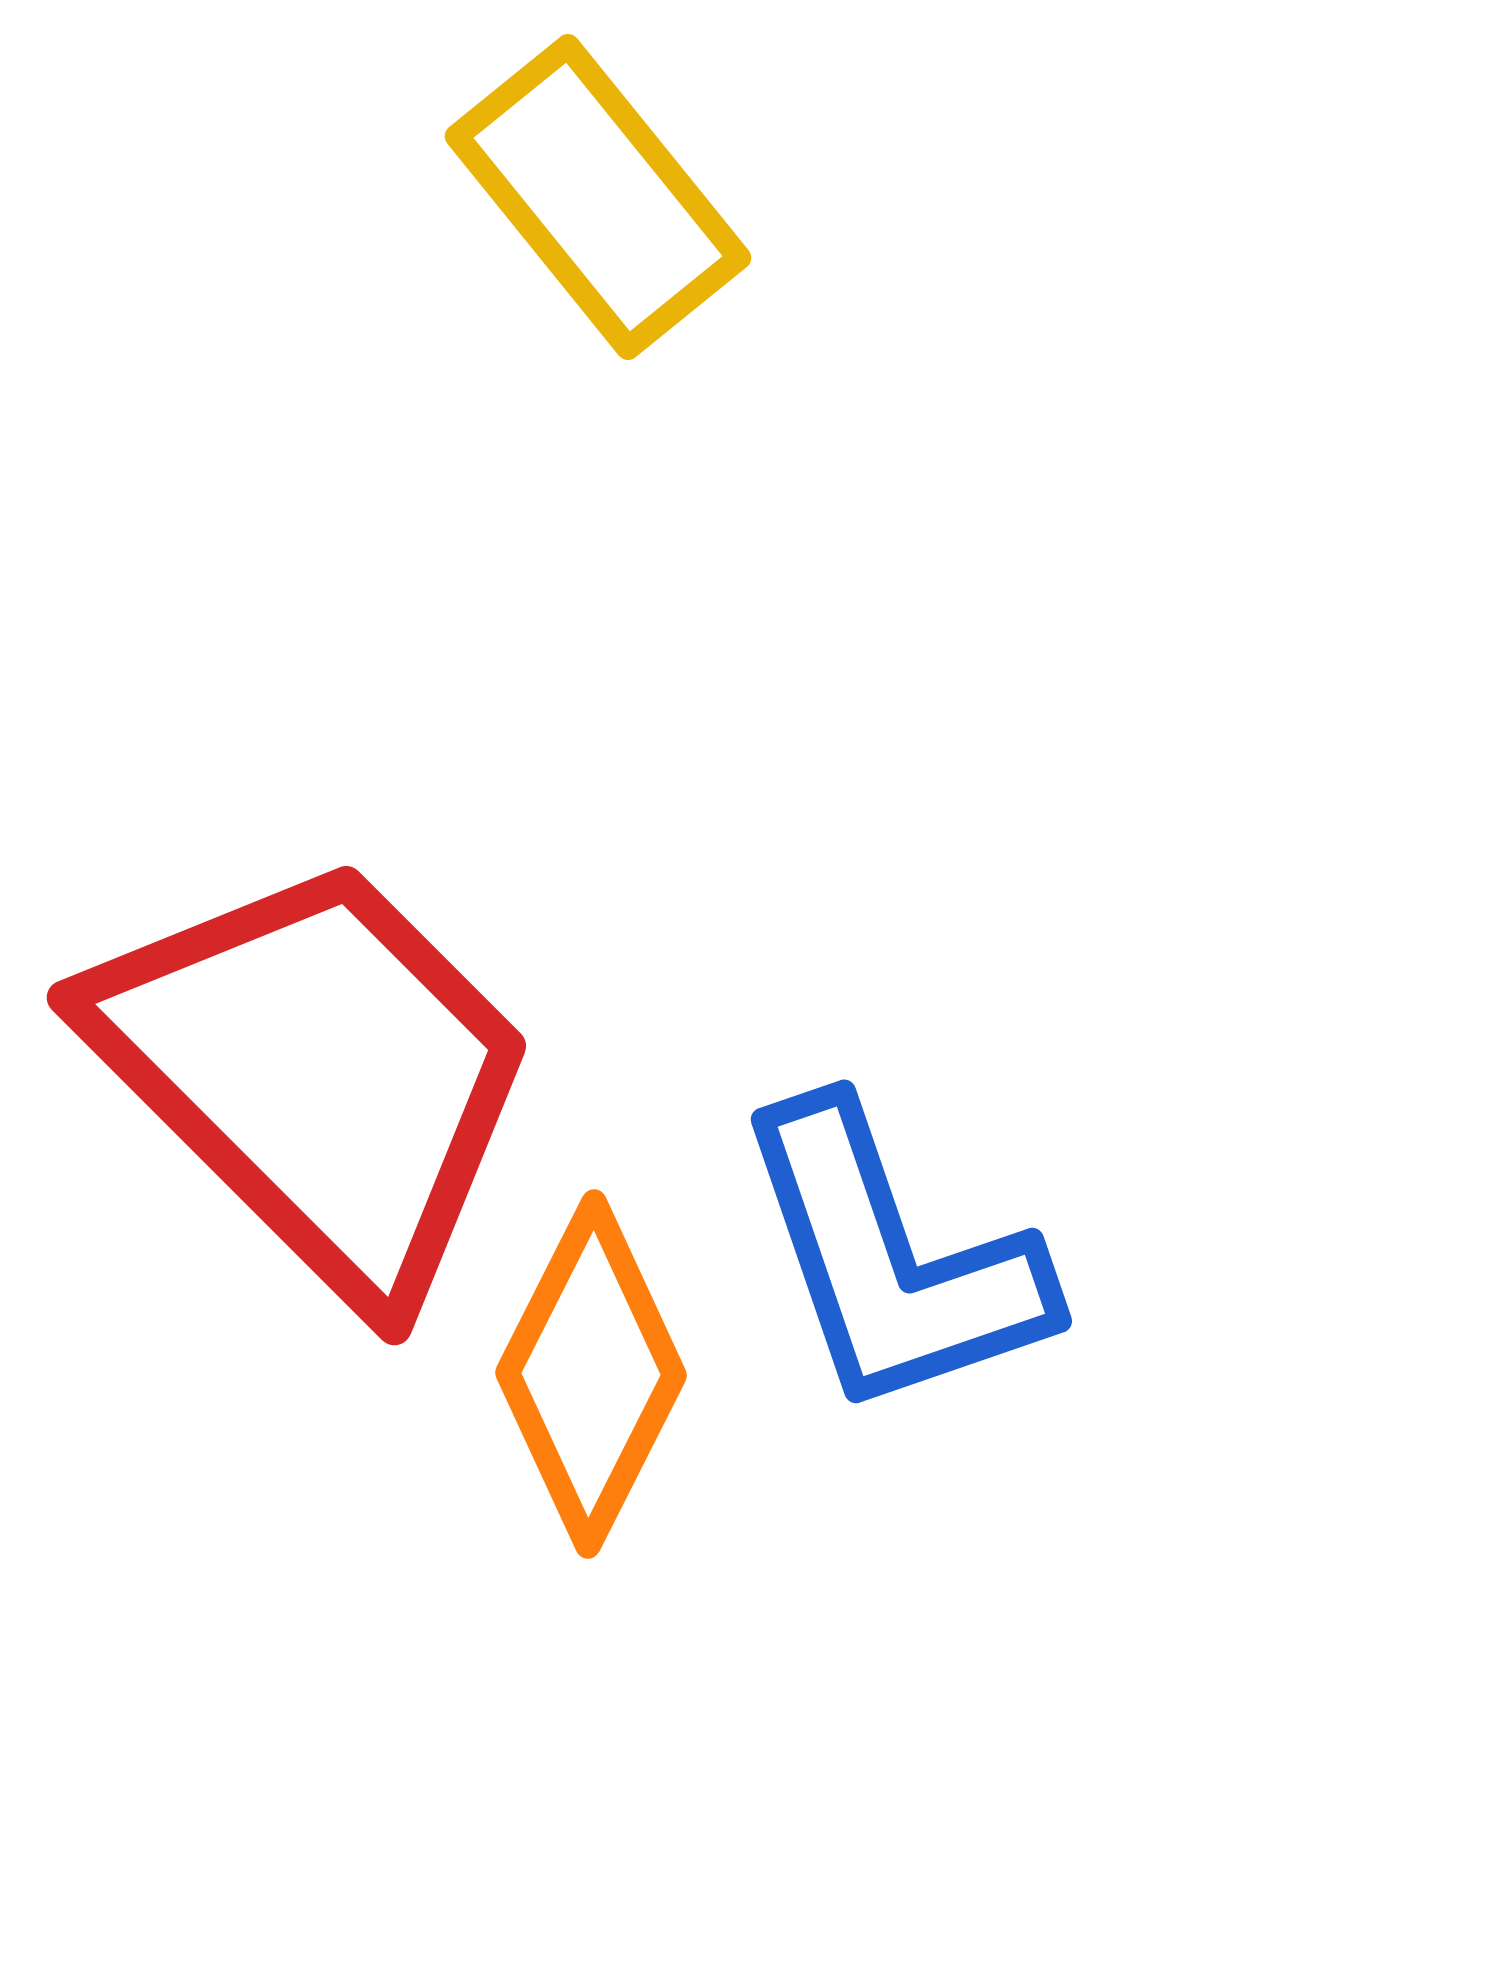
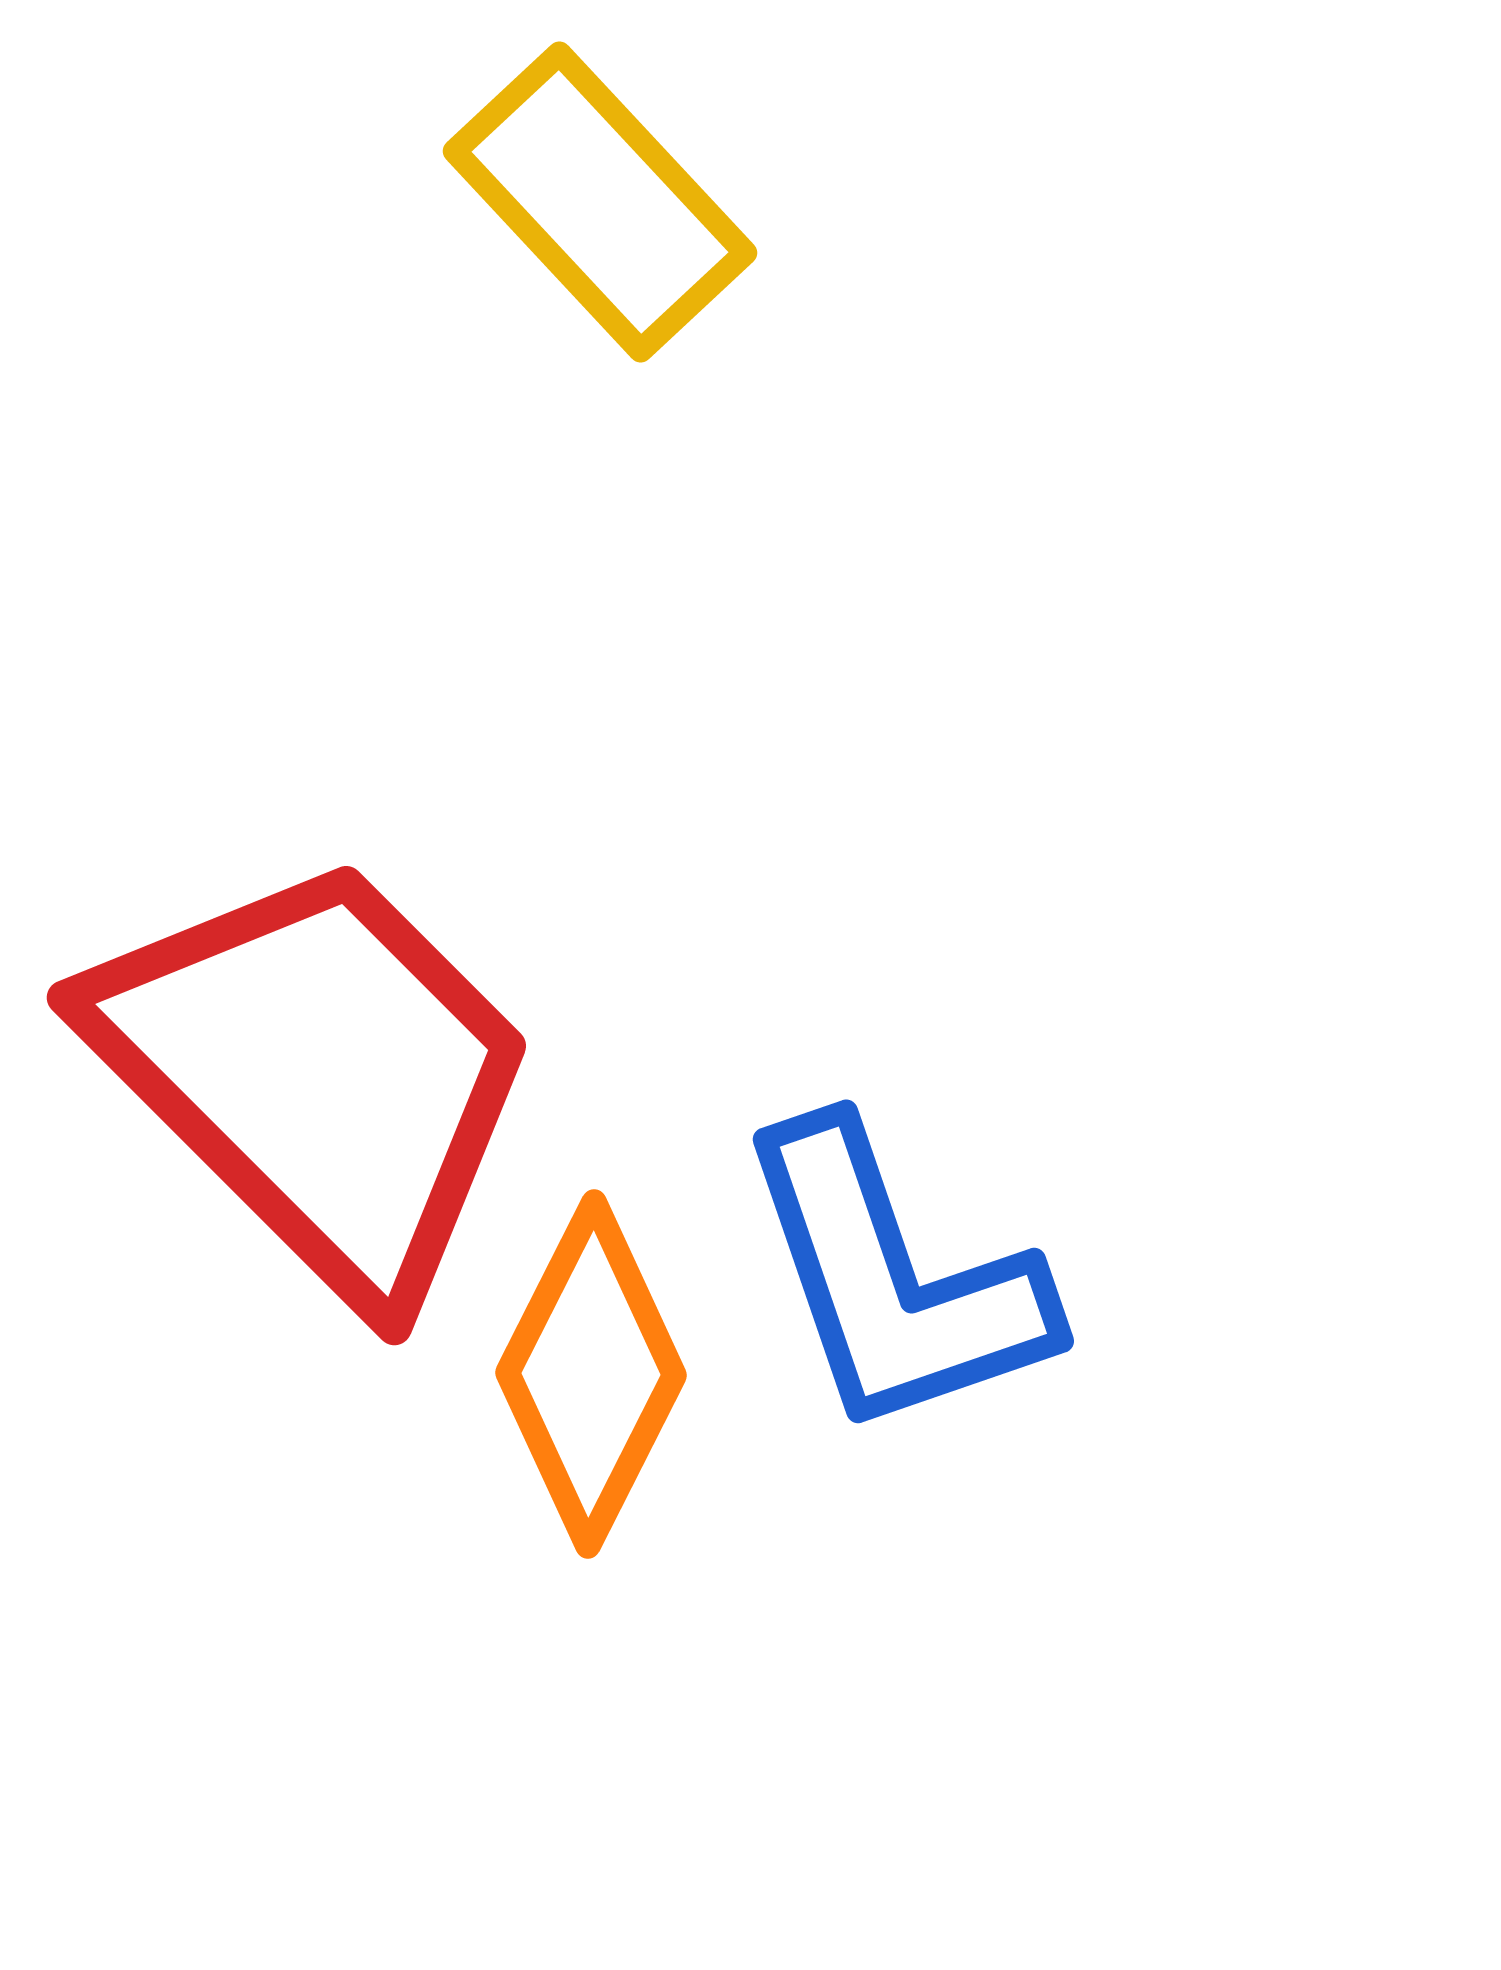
yellow rectangle: moved 2 px right, 5 px down; rotated 4 degrees counterclockwise
blue L-shape: moved 2 px right, 20 px down
